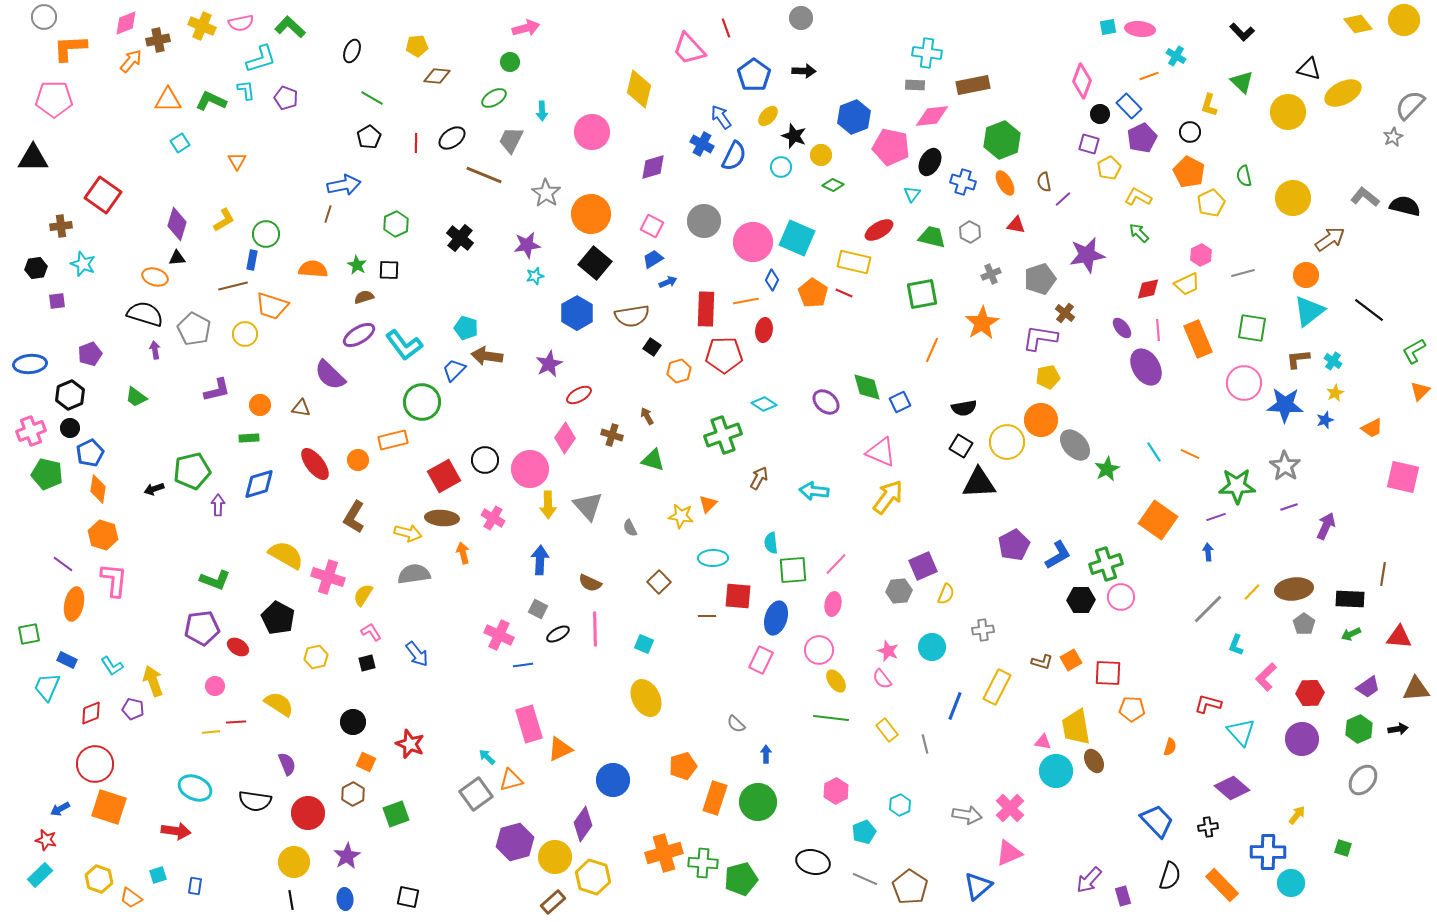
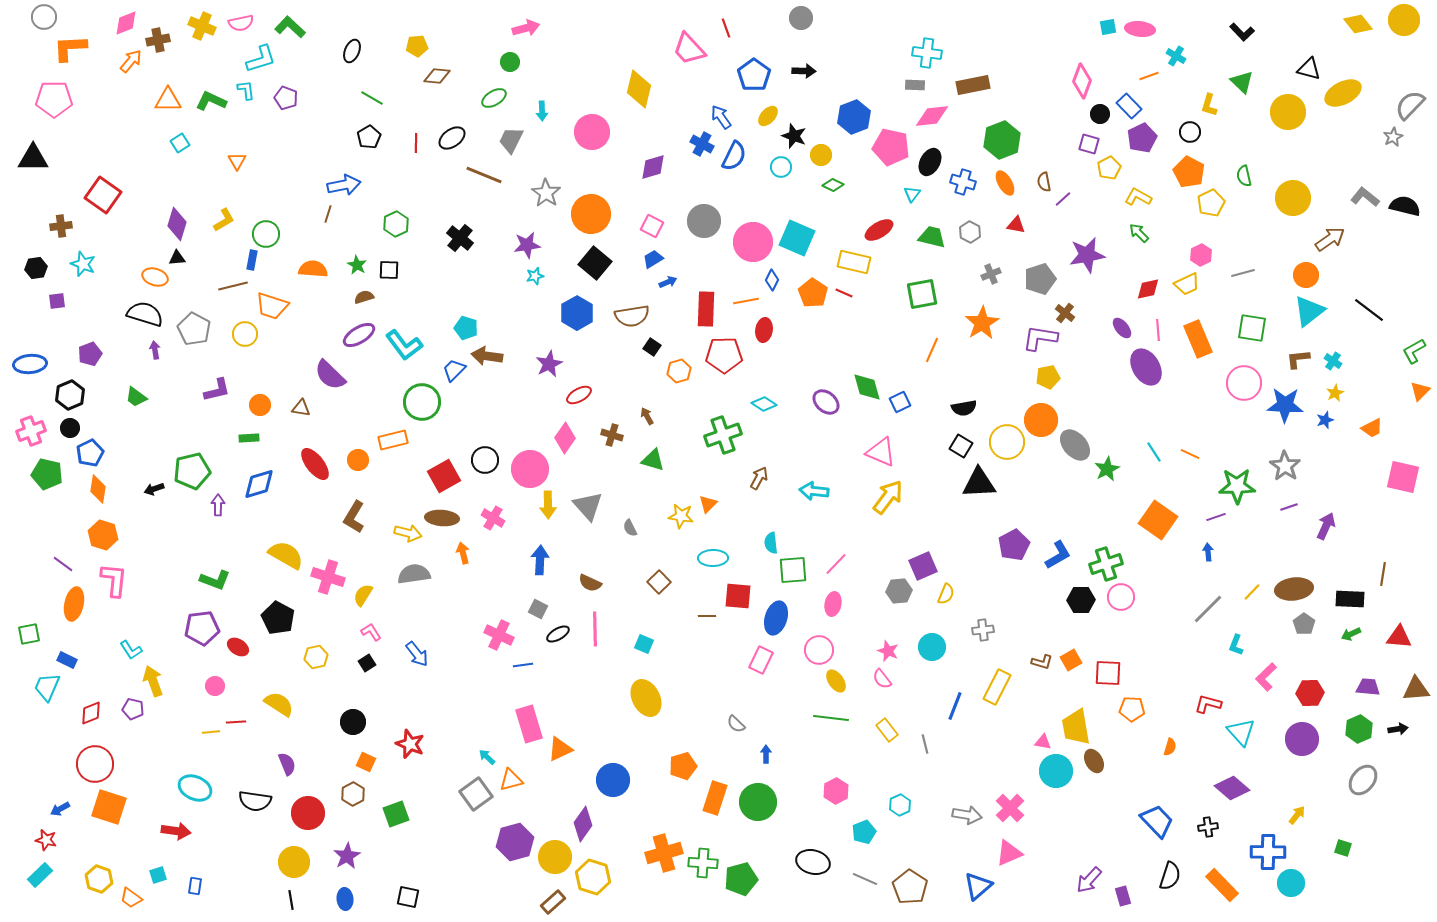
black square at (367, 663): rotated 18 degrees counterclockwise
cyan L-shape at (112, 666): moved 19 px right, 16 px up
purple trapezoid at (1368, 687): rotated 140 degrees counterclockwise
